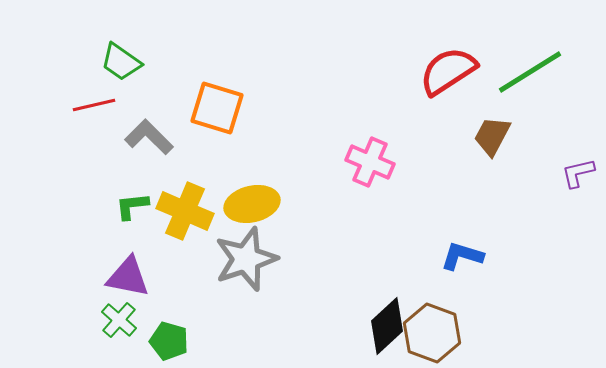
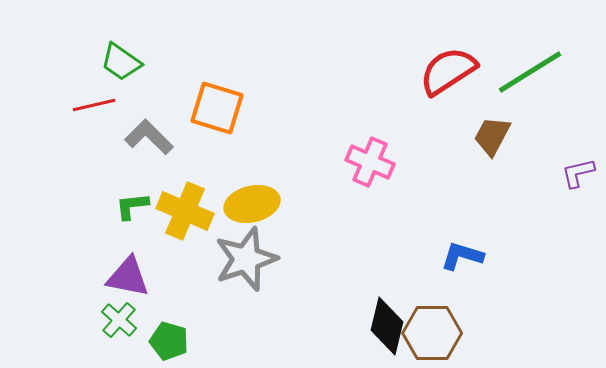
black diamond: rotated 34 degrees counterclockwise
brown hexagon: rotated 20 degrees counterclockwise
